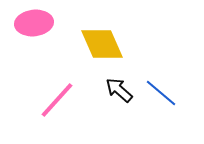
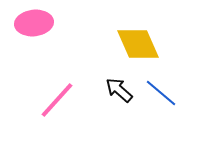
yellow diamond: moved 36 px right
